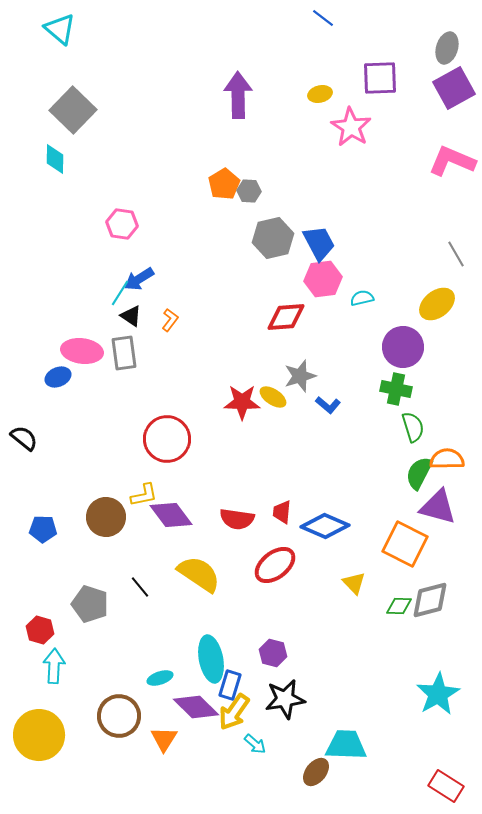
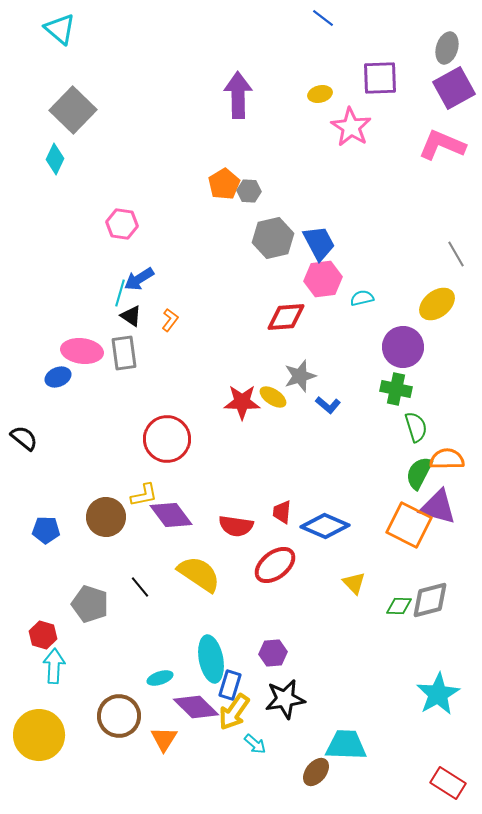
cyan diamond at (55, 159): rotated 24 degrees clockwise
pink L-shape at (452, 161): moved 10 px left, 16 px up
cyan line at (120, 293): rotated 16 degrees counterclockwise
green semicircle at (413, 427): moved 3 px right
red semicircle at (237, 519): moved 1 px left, 7 px down
blue pentagon at (43, 529): moved 3 px right, 1 px down
orange square at (405, 544): moved 4 px right, 19 px up
red hexagon at (40, 630): moved 3 px right, 5 px down
purple hexagon at (273, 653): rotated 20 degrees counterclockwise
red rectangle at (446, 786): moved 2 px right, 3 px up
